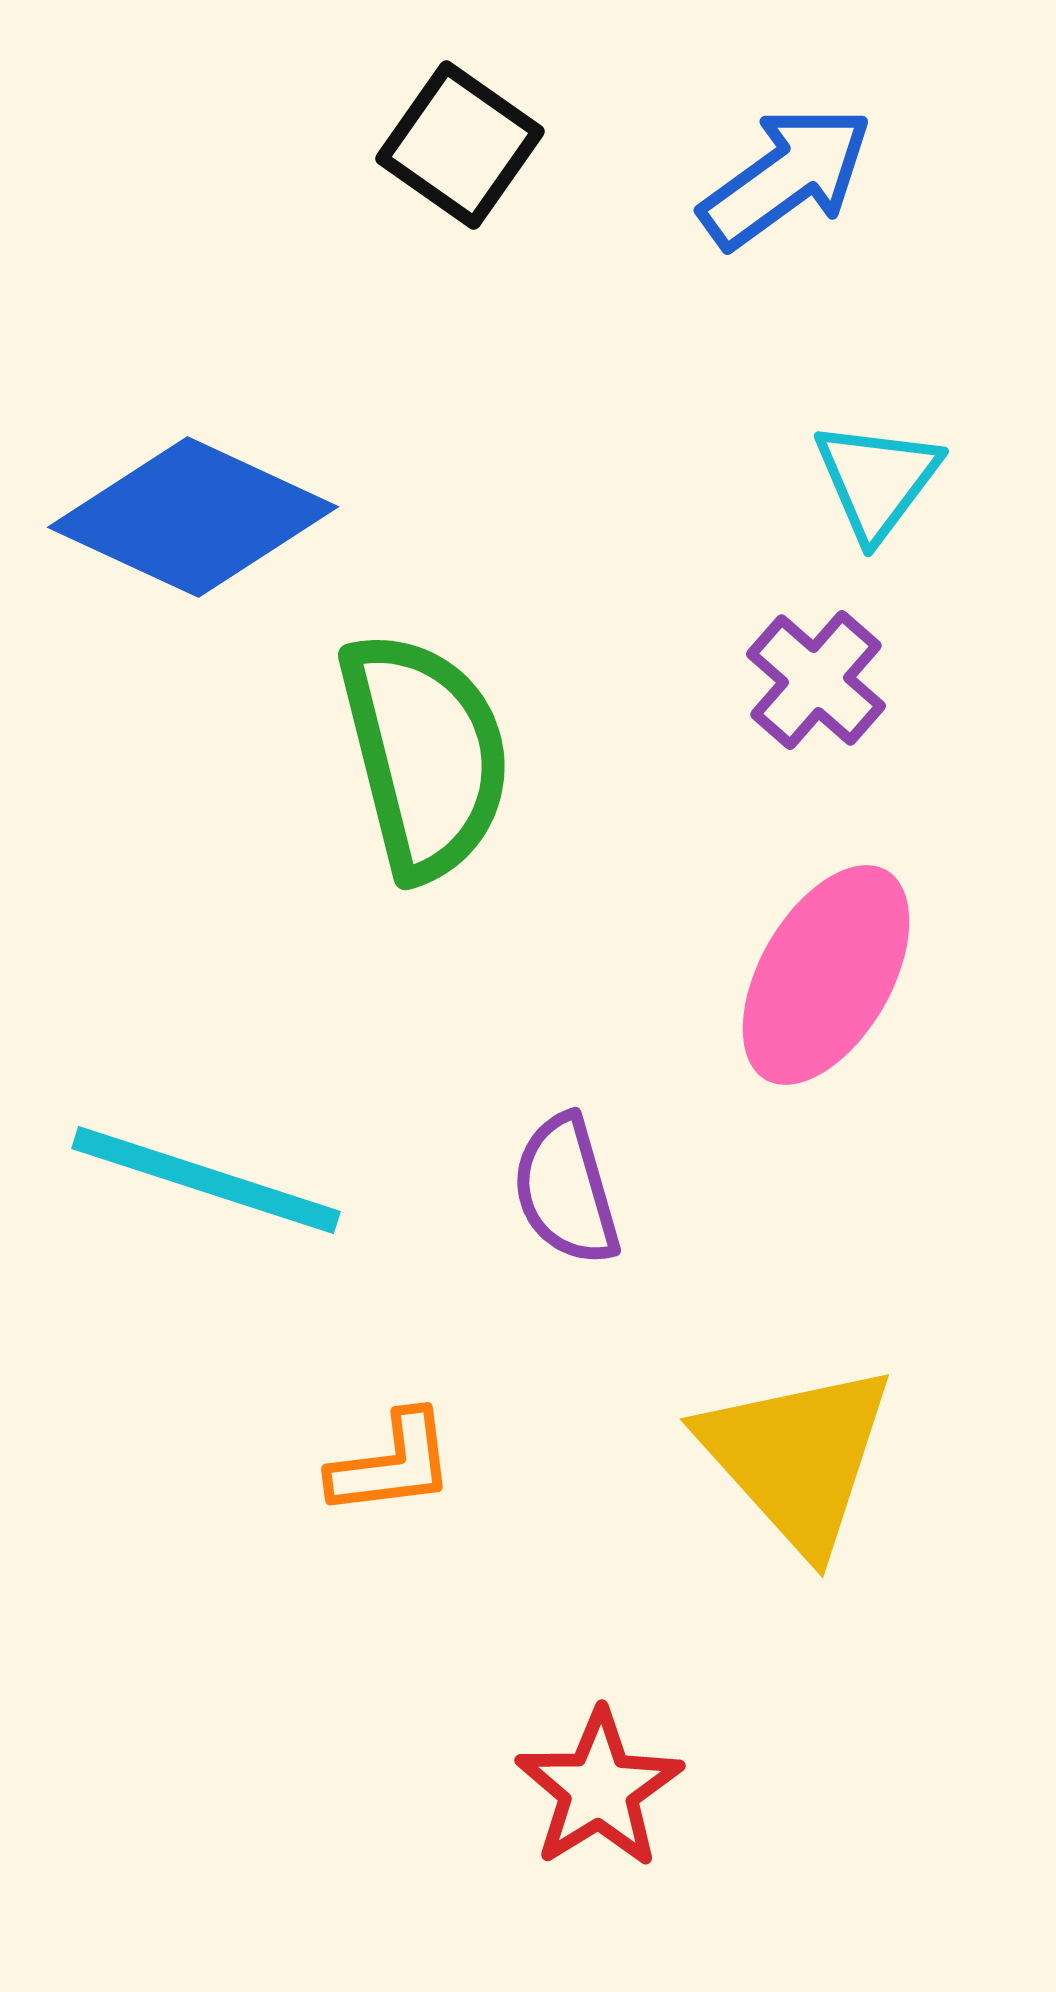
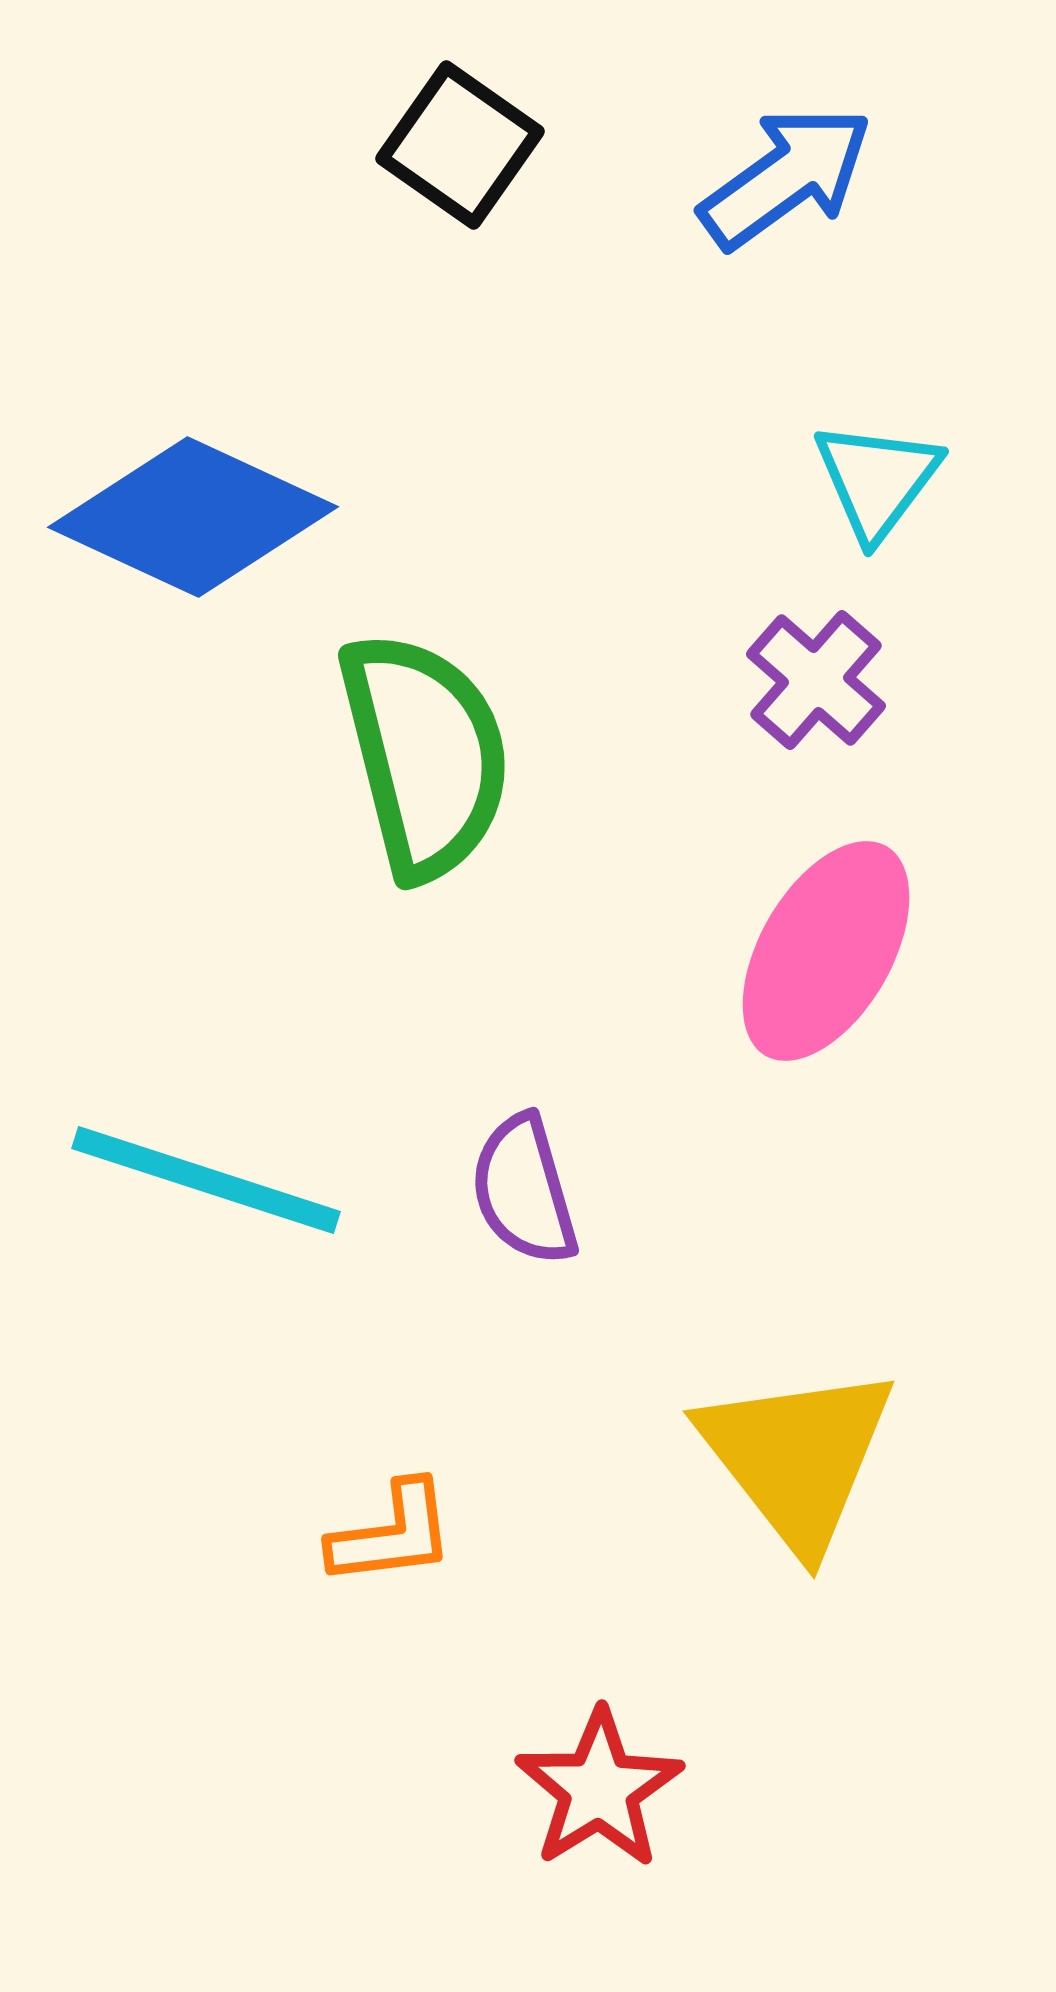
pink ellipse: moved 24 px up
purple semicircle: moved 42 px left
yellow triangle: rotated 4 degrees clockwise
orange L-shape: moved 70 px down
